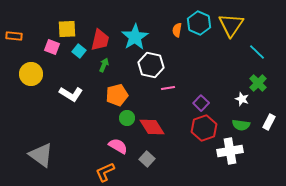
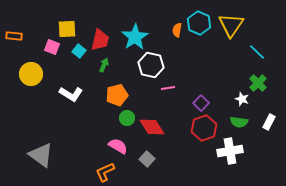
green semicircle: moved 2 px left, 3 px up
